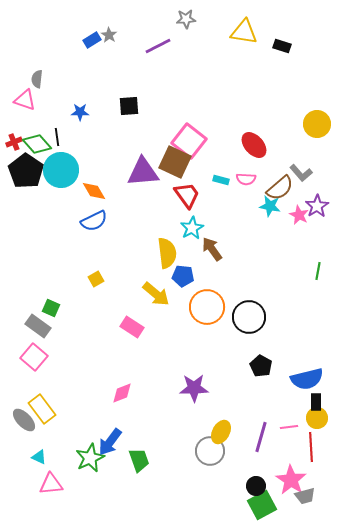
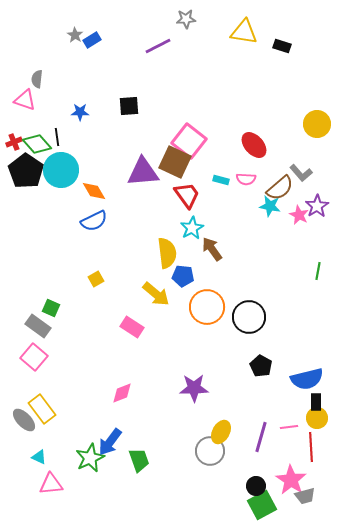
gray star at (109, 35): moved 34 px left
